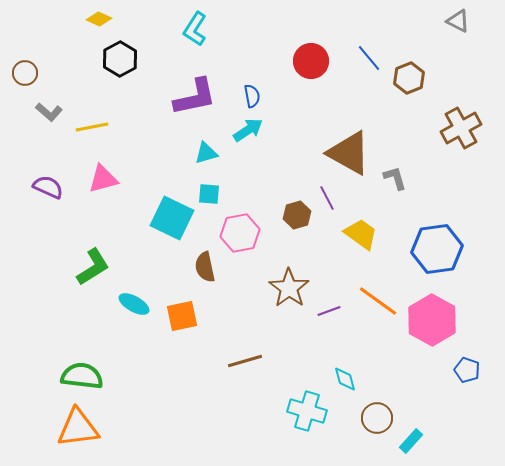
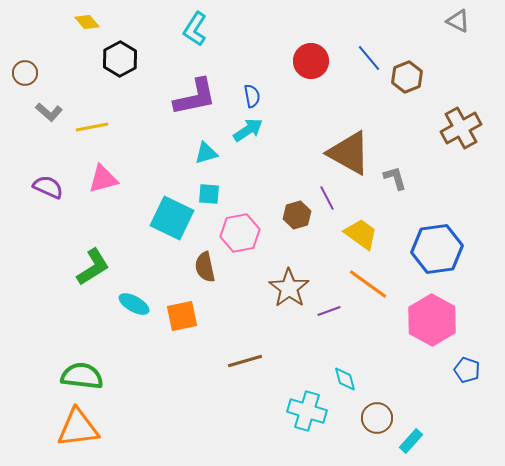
yellow diamond at (99, 19): moved 12 px left, 3 px down; rotated 25 degrees clockwise
brown hexagon at (409, 78): moved 2 px left, 1 px up
orange line at (378, 301): moved 10 px left, 17 px up
